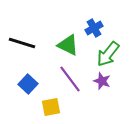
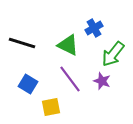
green arrow: moved 5 px right
blue square: rotated 12 degrees counterclockwise
